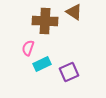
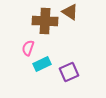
brown triangle: moved 4 px left
